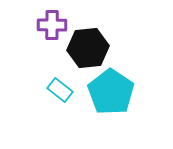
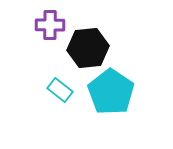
purple cross: moved 2 px left
